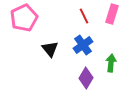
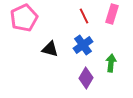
black triangle: rotated 36 degrees counterclockwise
